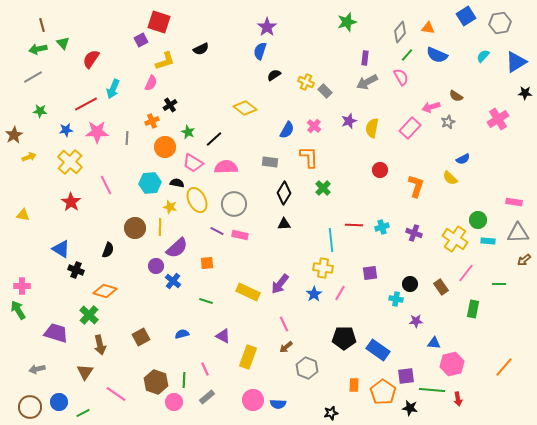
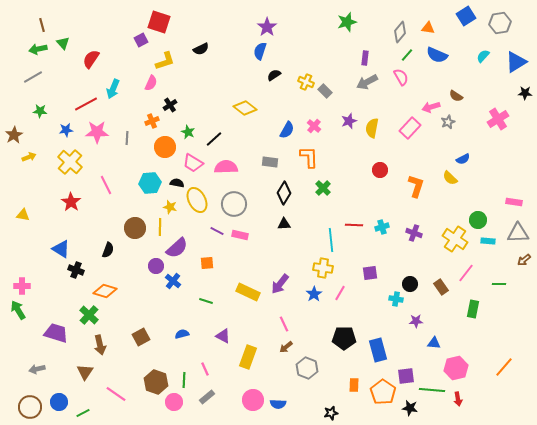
blue rectangle at (378, 350): rotated 40 degrees clockwise
pink hexagon at (452, 364): moved 4 px right, 4 px down
